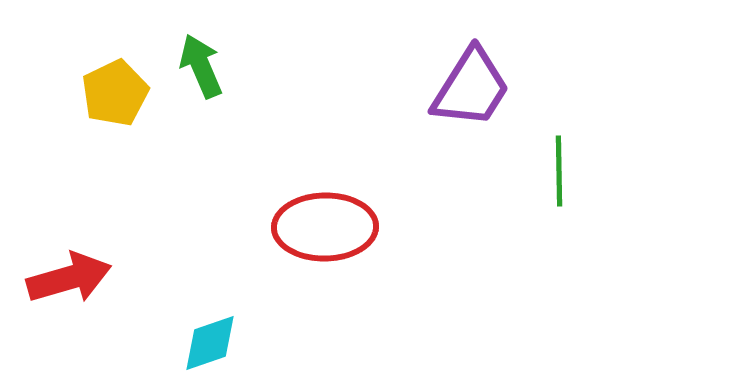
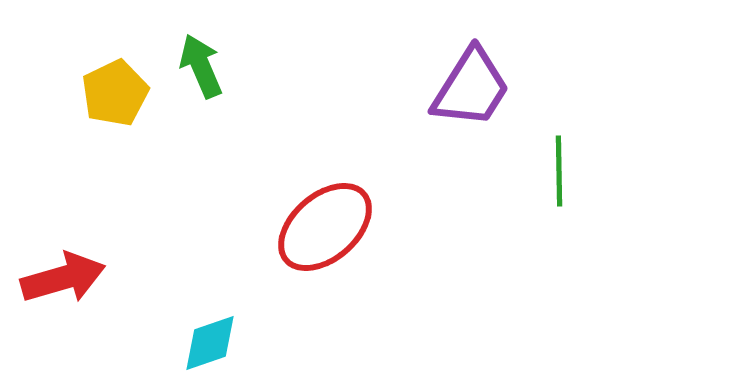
red ellipse: rotated 40 degrees counterclockwise
red arrow: moved 6 px left
